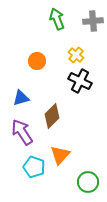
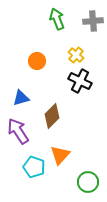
purple arrow: moved 4 px left, 1 px up
